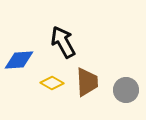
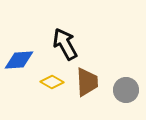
black arrow: moved 2 px right, 2 px down
yellow diamond: moved 1 px up
